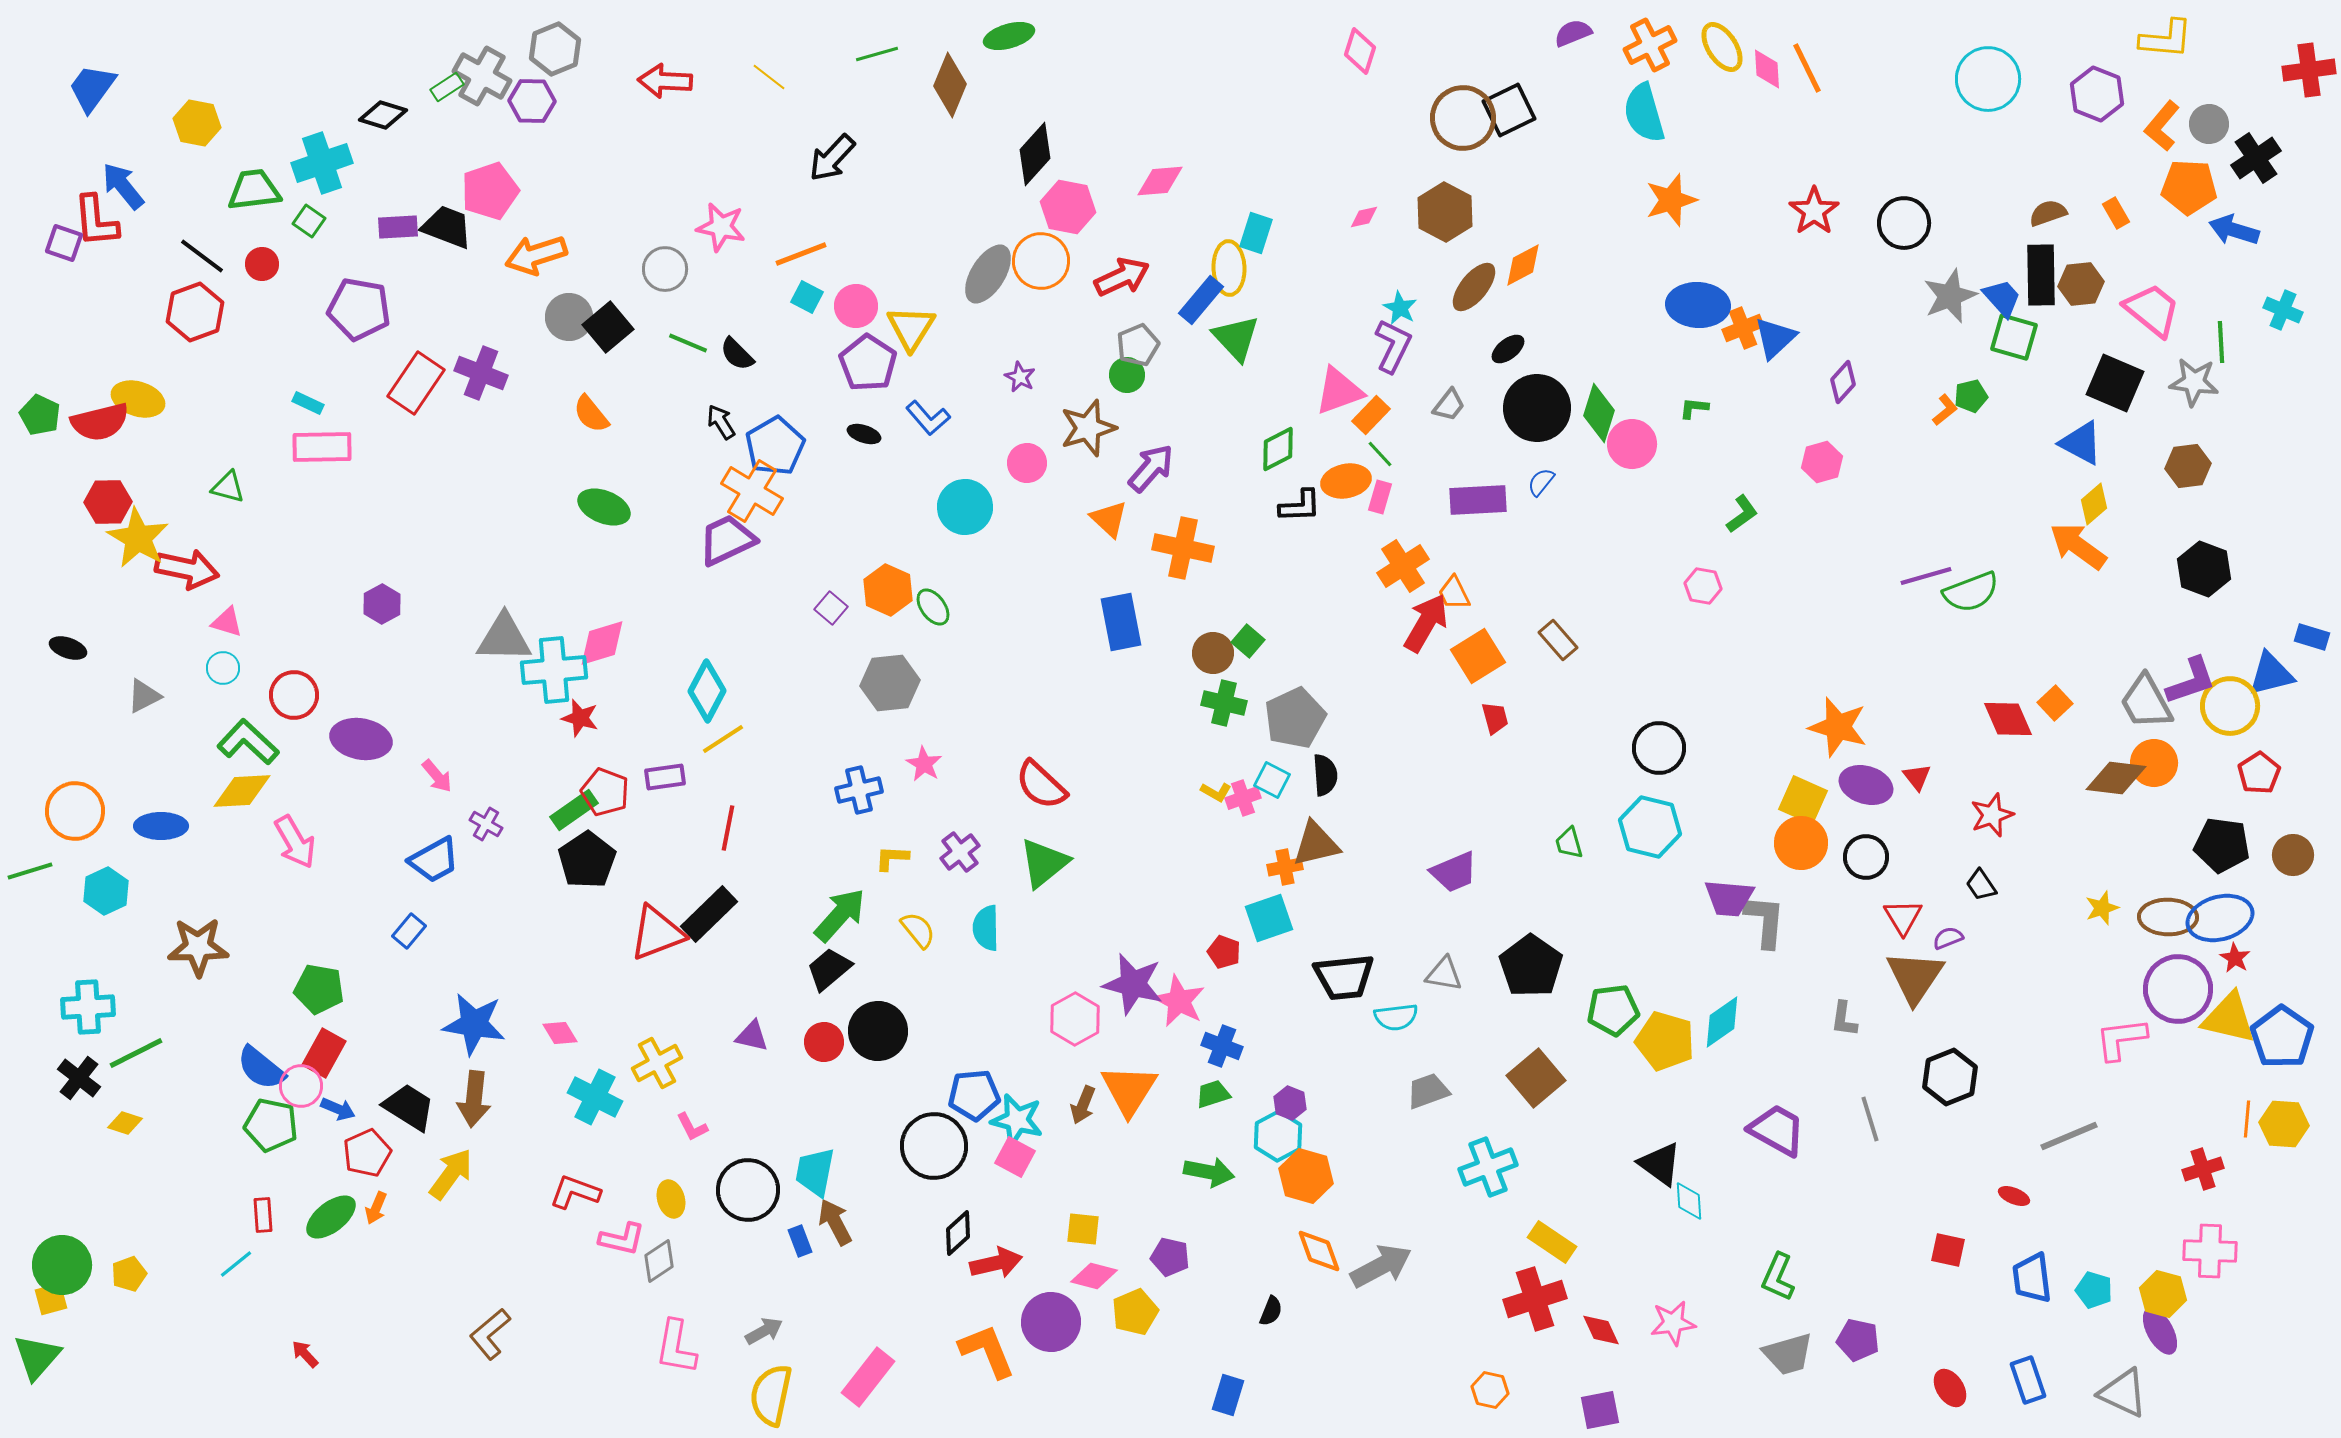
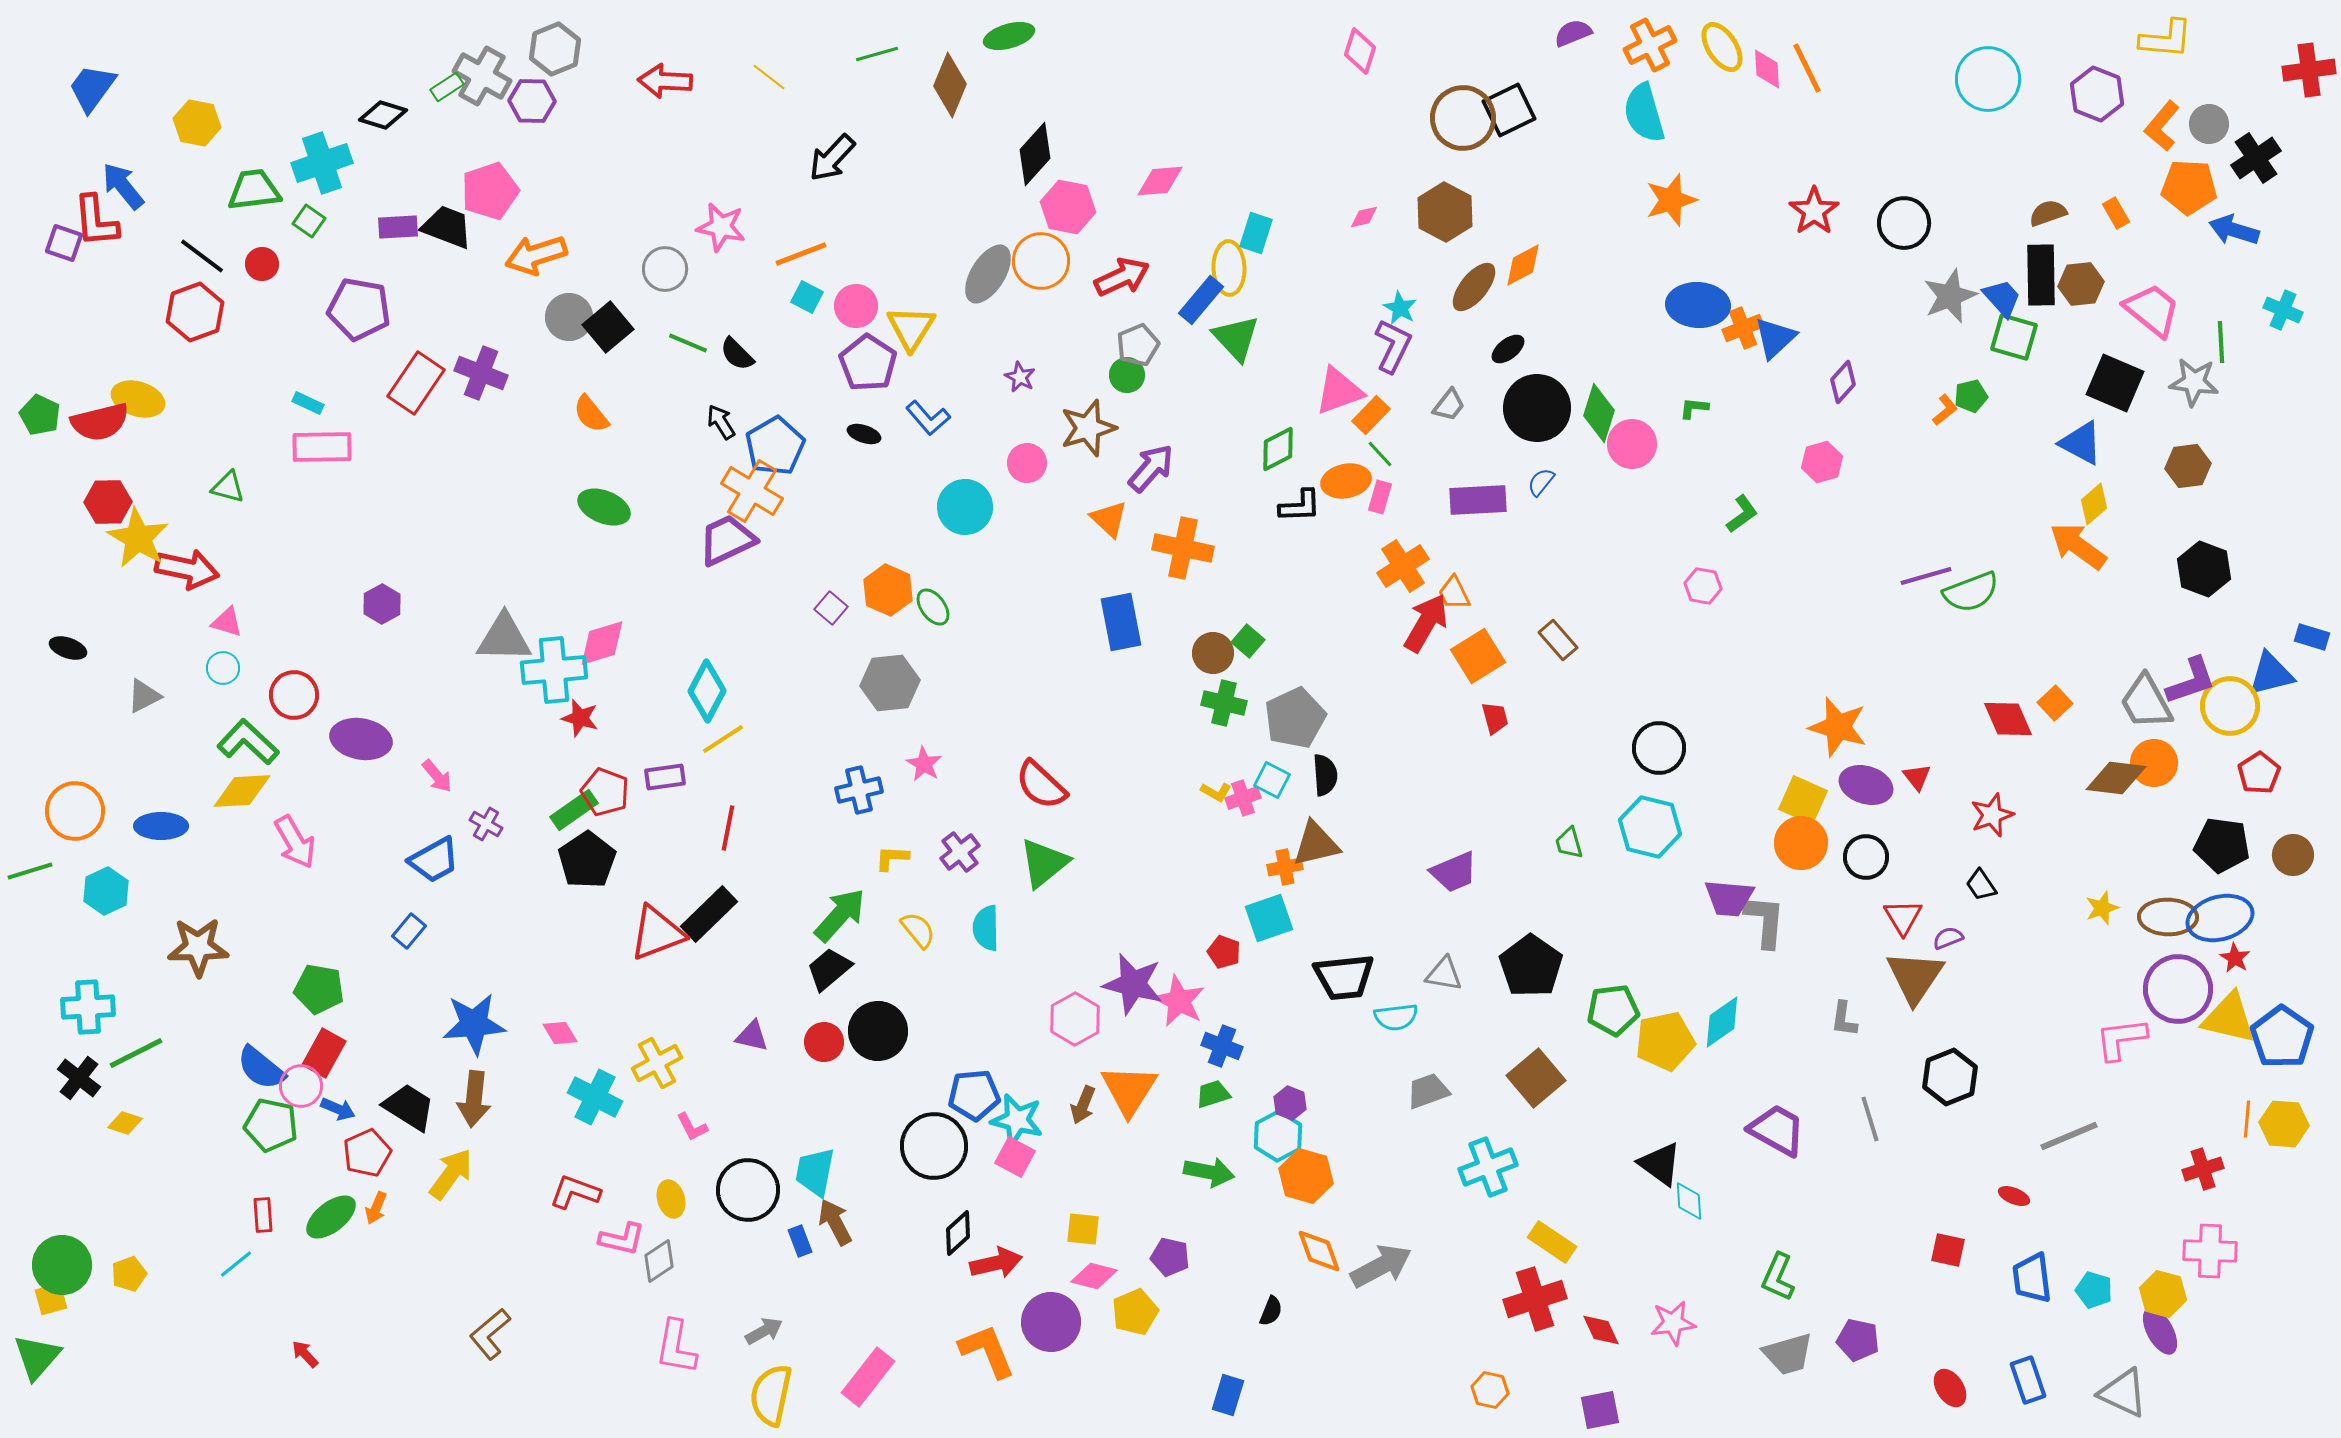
blue star at (474, 1024): rotated 14 degrees counterclockwise
yellow pentagon at (1665, 1041): rotated 28 degrees counterclockwise
